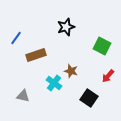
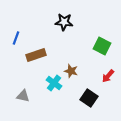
black star: moved 2 px left, 5 px up; rotated 24 degrees clockwise
blue line: rotated 16 degrees counterclockwise
